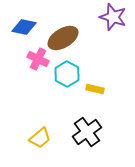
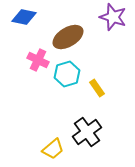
blue diamond: moved 10 px up
brown ellipse: moved 5 px right, 1 px up
pink cross: moved 1 px down
cyan hexagon: rotated 15 degrees clockwise
yellow rectangle: moved 2 px right, 1 px up; rotated 42 degrees clockwise
yellow trapezoid: moved 13 px right, 11 px down
